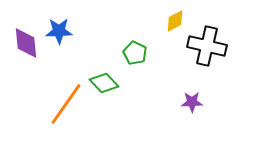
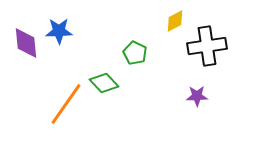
black cross: rotated 21 degrees counterclockwise
purple star: moved 5 px right, 6 px up
